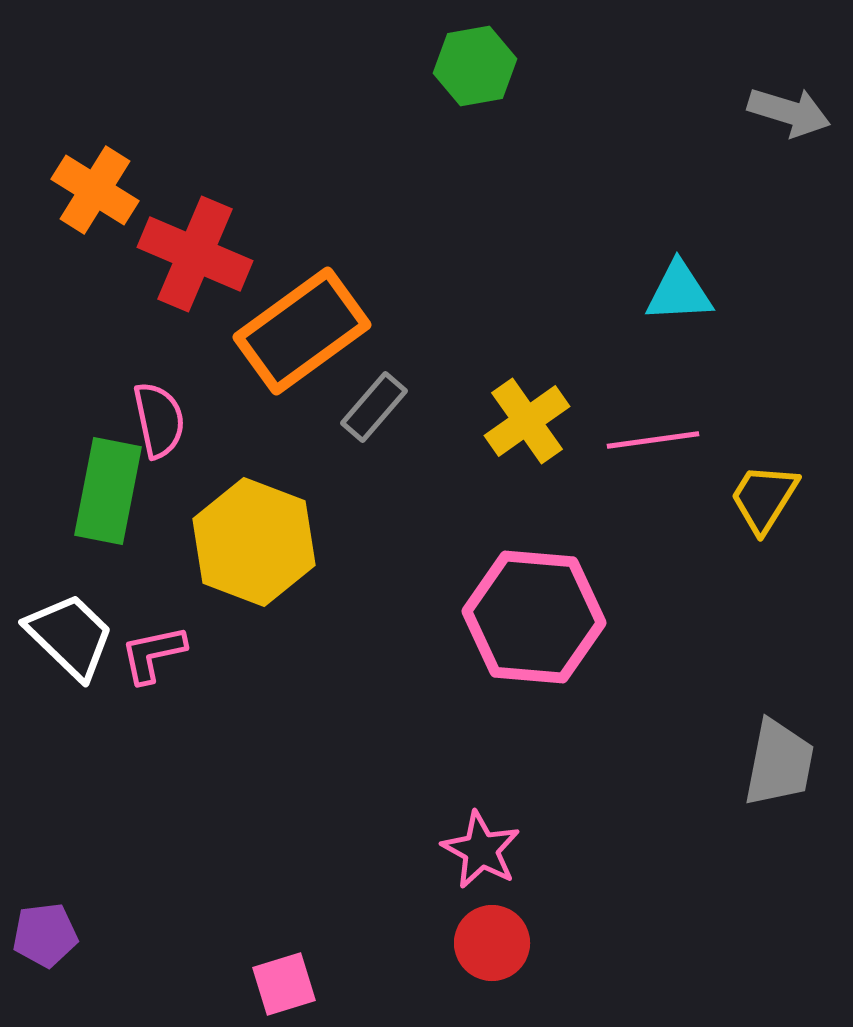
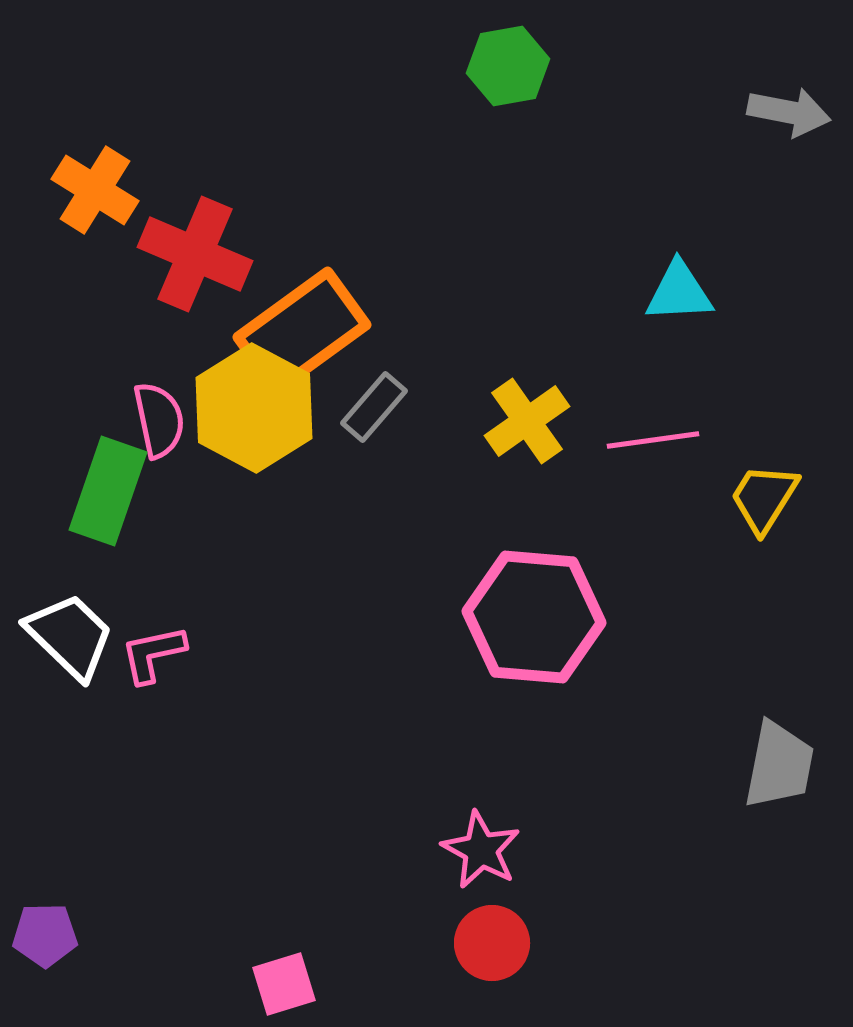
green hexagon: moved 33 px right
gray arrow: rotated 6 degrees counterclockwise
green rectangle: rotated 8 degrees clockwise
yellow hexagon: moved 134 px up; rotated 7 degrees clockwise
gray trapezoid: moved 2 px down
purple pentagon: rotated 6 degrees clockwise
